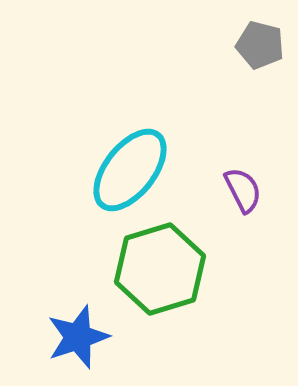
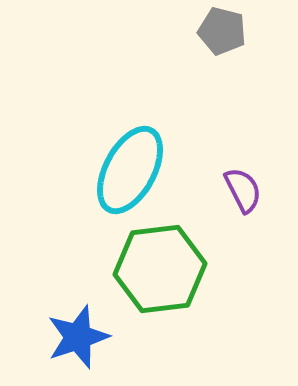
gray pentagon: moved 38 px left, 14 px up
cyan ellipse: rotated 10 degrees counterclockwise
green hexagon: rotated 10 degrees clockwise
